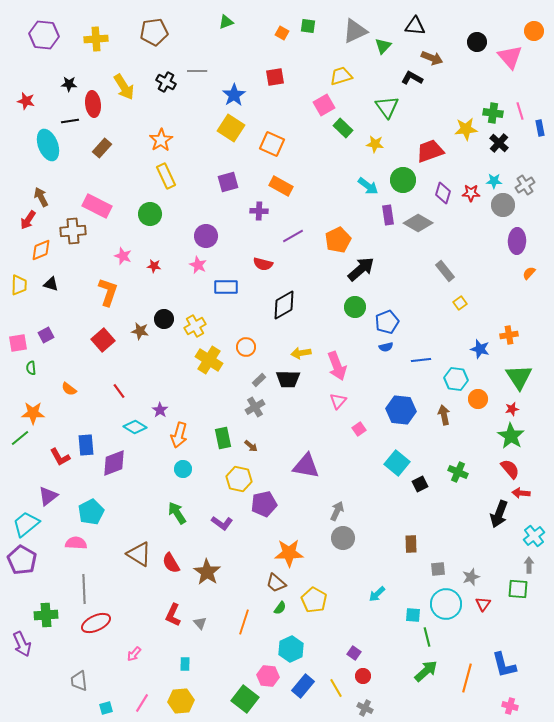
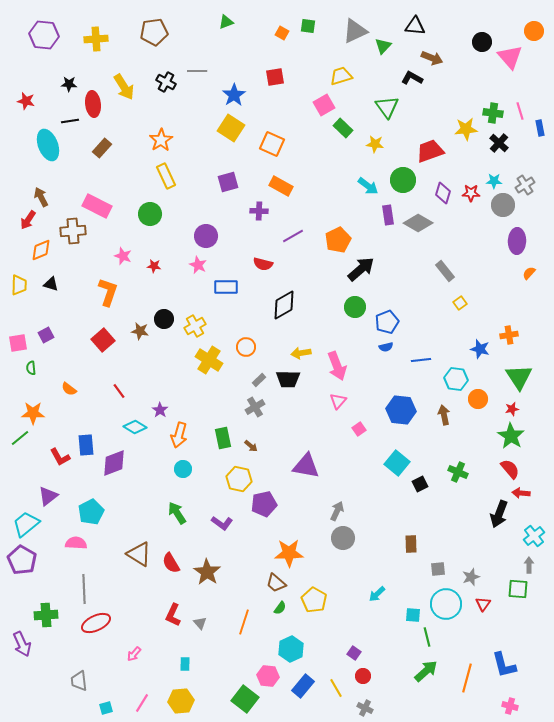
black circle at (477, 42): moved 5 px right
